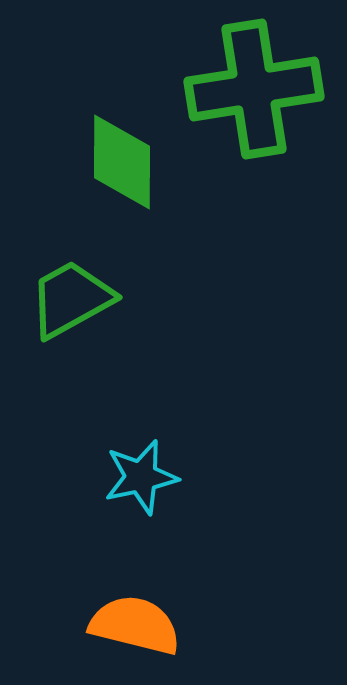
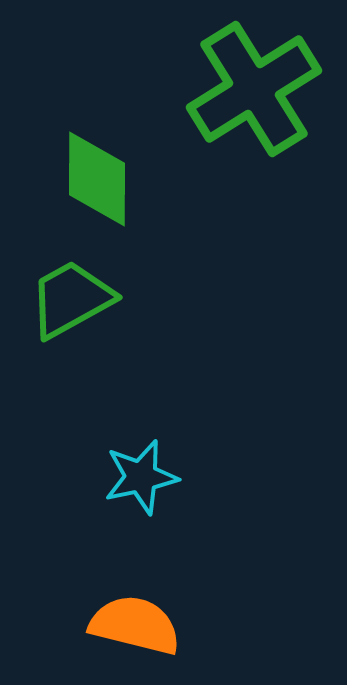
green cross: rotated 23 degrees counterclockwise
green diamond: moved 25 px left, 17 px down
